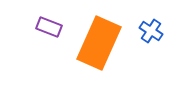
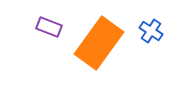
orange rectangle: rotated 12 degrees clockwise
